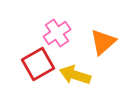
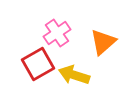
yellow arrow: moved 1 px left
